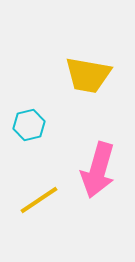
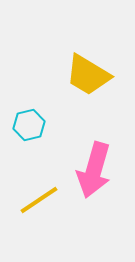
yellow trapezoid: rotated 21 degrees clockwise
pink arrow: moved 4 px left
